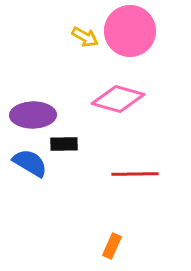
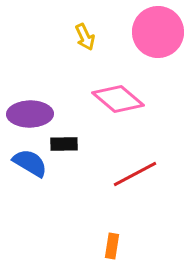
pink circle: moved 28 px right, 1 px down
yellow arrow: rotated 36 degrees clockwise
pink diamond: rotated 24 degrees clockwise
purple ellipse: moved 3 px left, 1 px up
red line: rotated 27 degrees counterclockwise
orange rectangle: rotated 15 degrees counterclockwise
